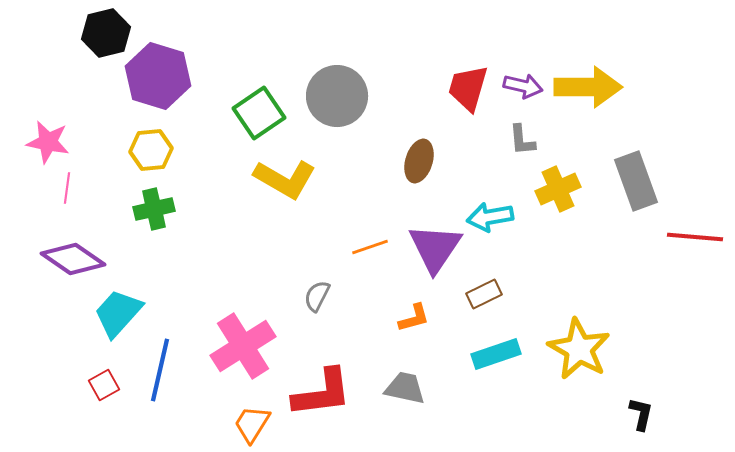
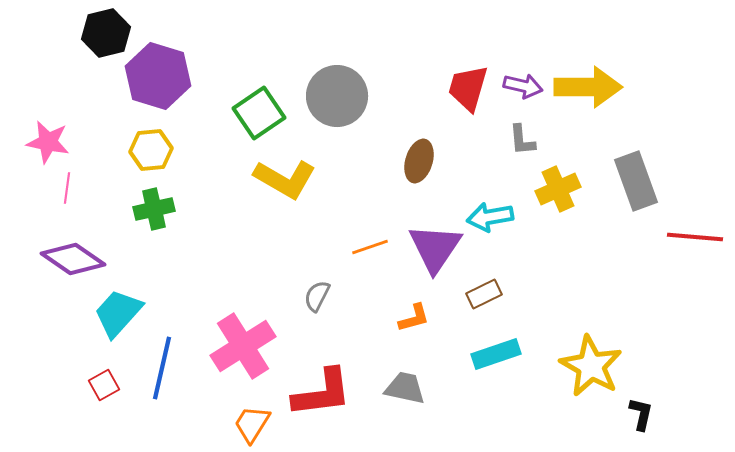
yellow star: moved 12 px right, 17 px down
blue line: moved 2 px right, 2 px up
